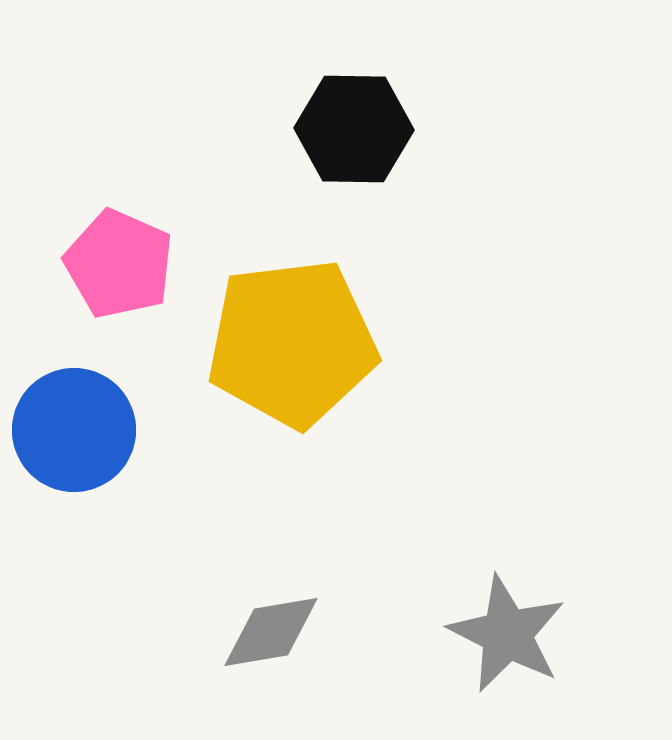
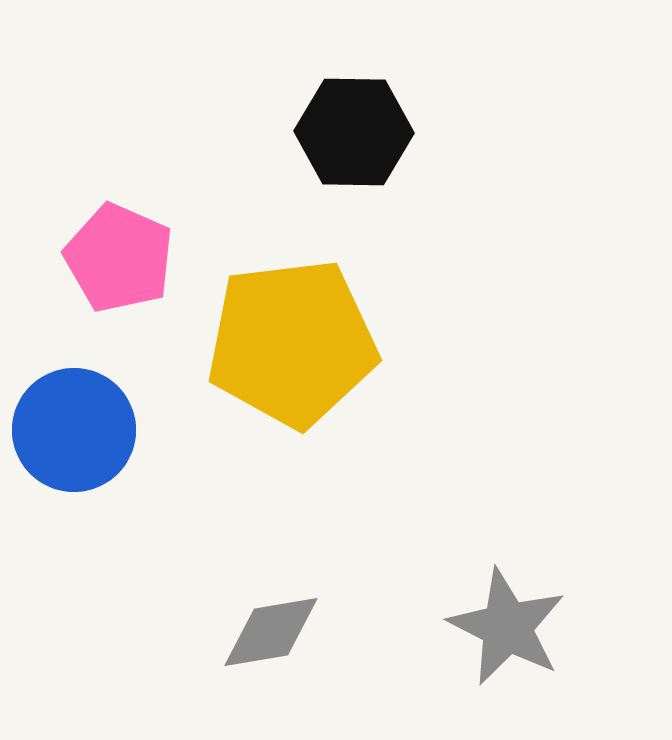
black hexagon: moved 3 px down
pink pentagon: moved 6 px up
gray star: moved 7 px up
